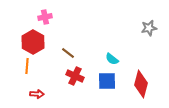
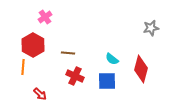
pink cross: rotated 24 degrees counterclockwise
gray star: moved 2 px right
red hexagon: moved 3 px down
brown line: rotated 32 degrees counterclockwise
orange line: moved 4 px left, 1 px down
red diamond: moved 15 px up
red arrow: moved 3 px right; rotated 40 degrees clockwise
